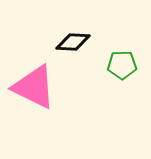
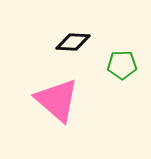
pink triangle: moved 23 px right, 13 px down; rotated 15 degrees clockwise
